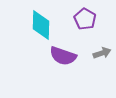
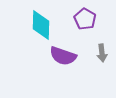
gray arrow: rotated 102 degrees clockwise
